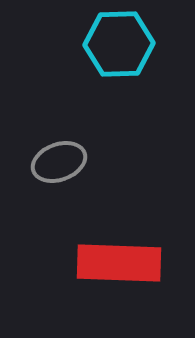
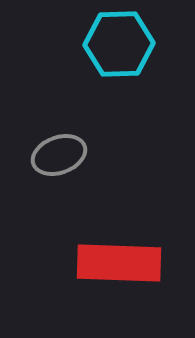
gray ellipse: moved 7 px up
